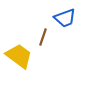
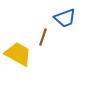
yellow trapezoid: moved 1 px left, 2 px up; rotated 8 degrees counterclockwise
